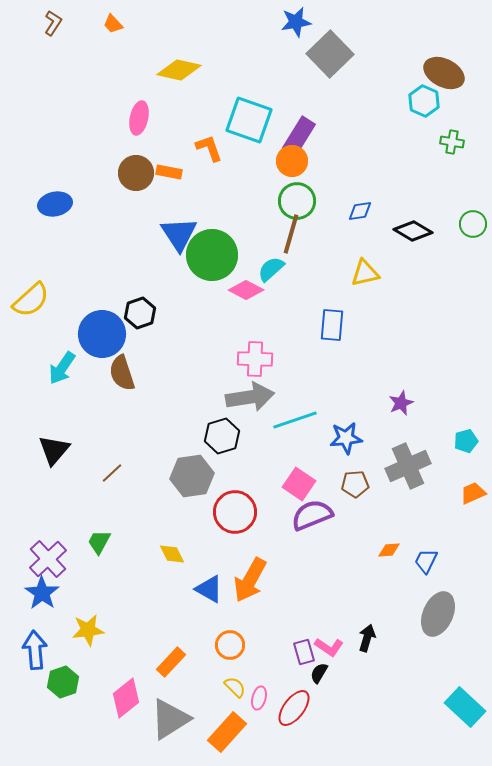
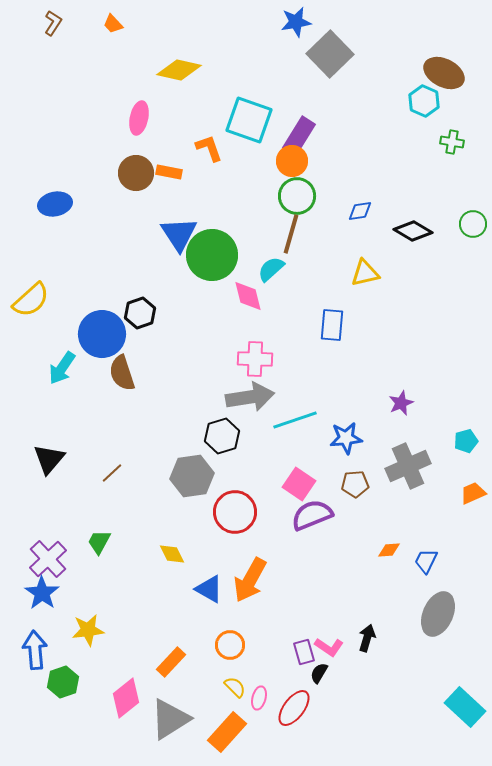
green circle at (297, 201): moved 5 px up
pink diamond at (246, 290): moved 2 px right, 6 px down; rotated 48 degrees clockwise
black triangle at (54, 450): moved 5 px left, 9 px down
